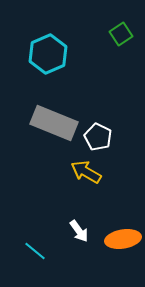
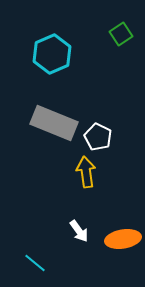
cyan hexagon: moved 4 px right
yellow arrow: rotated 52 degrees clockwise
cyan line: moved 12 px down
